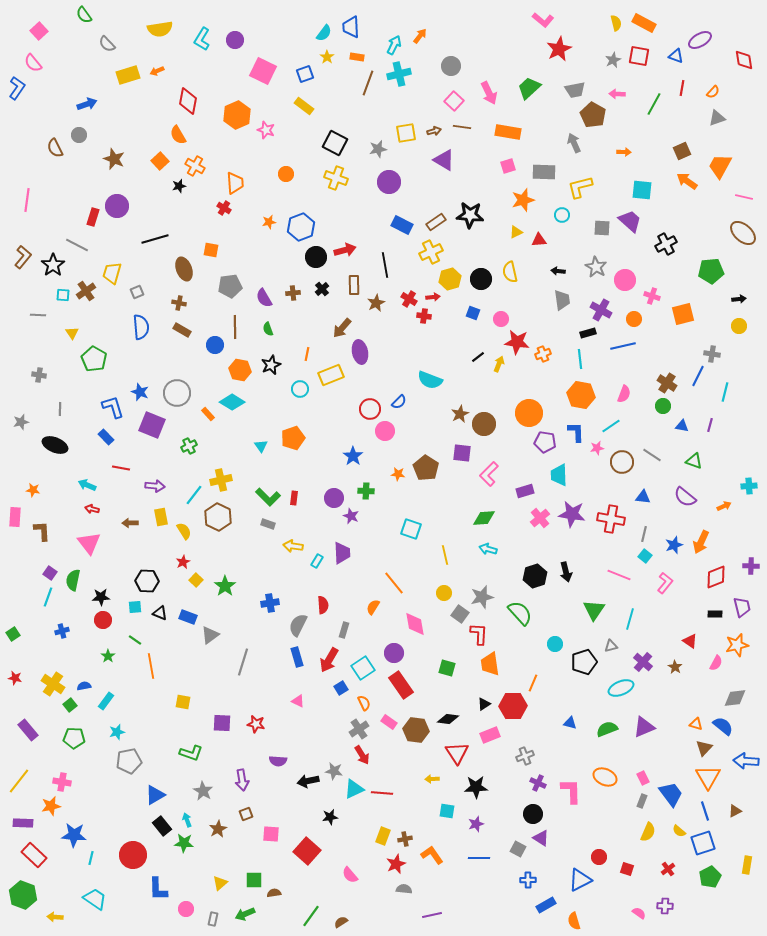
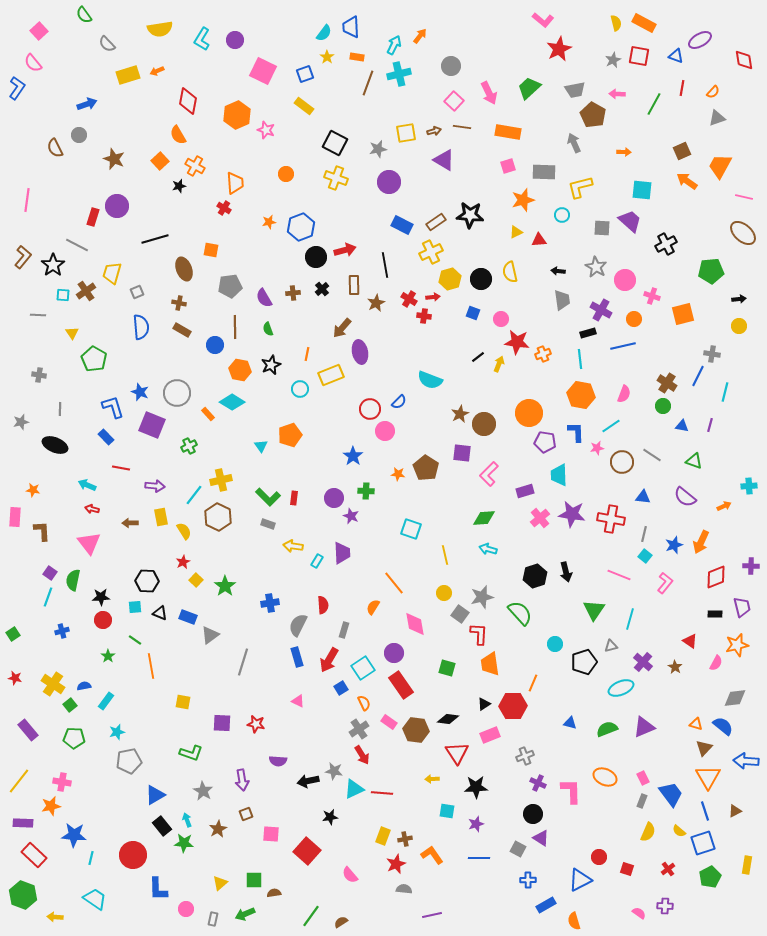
orange pentagon at (293, 438): moved 3 px left, 3 px up
